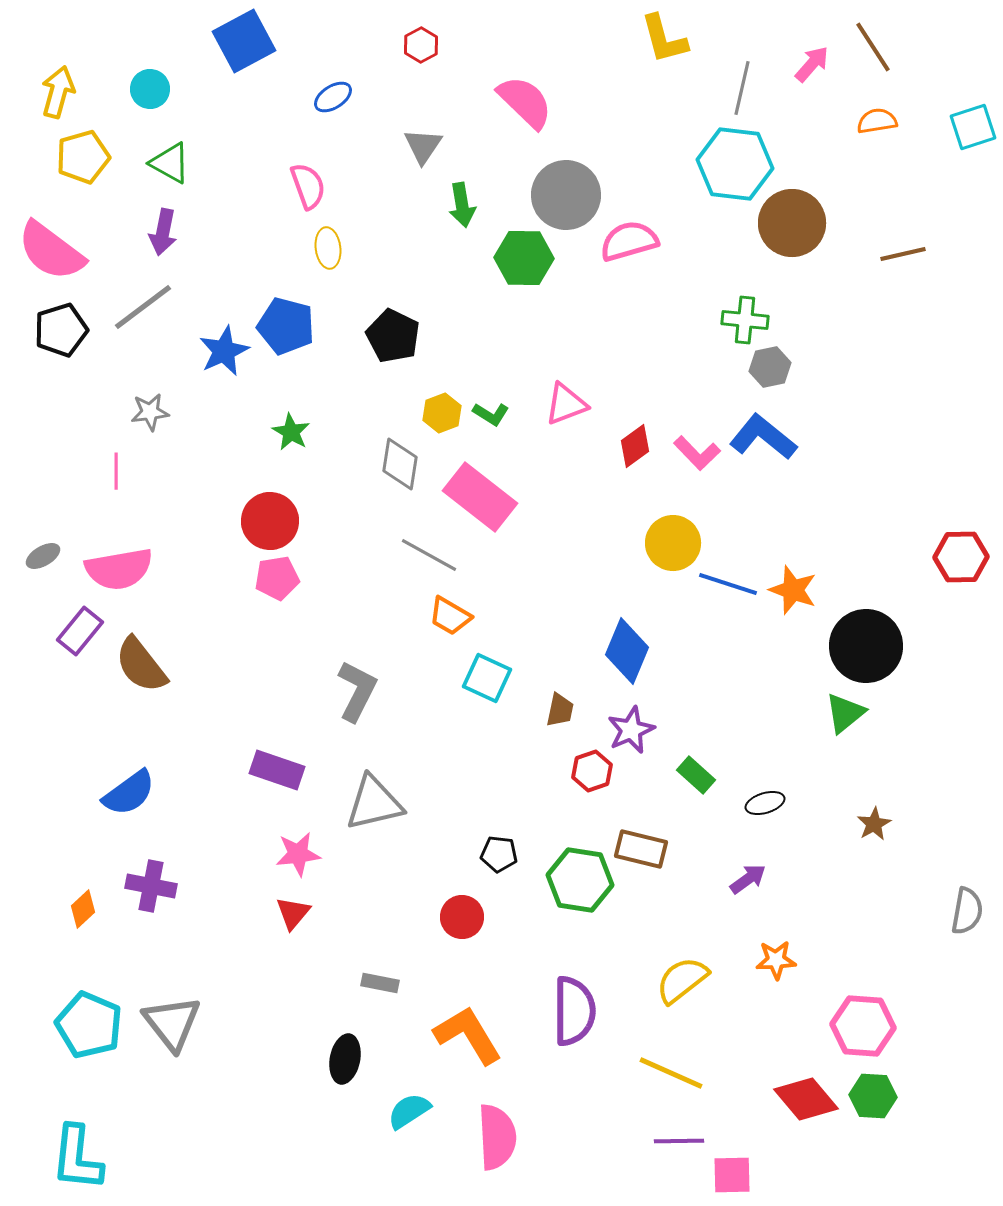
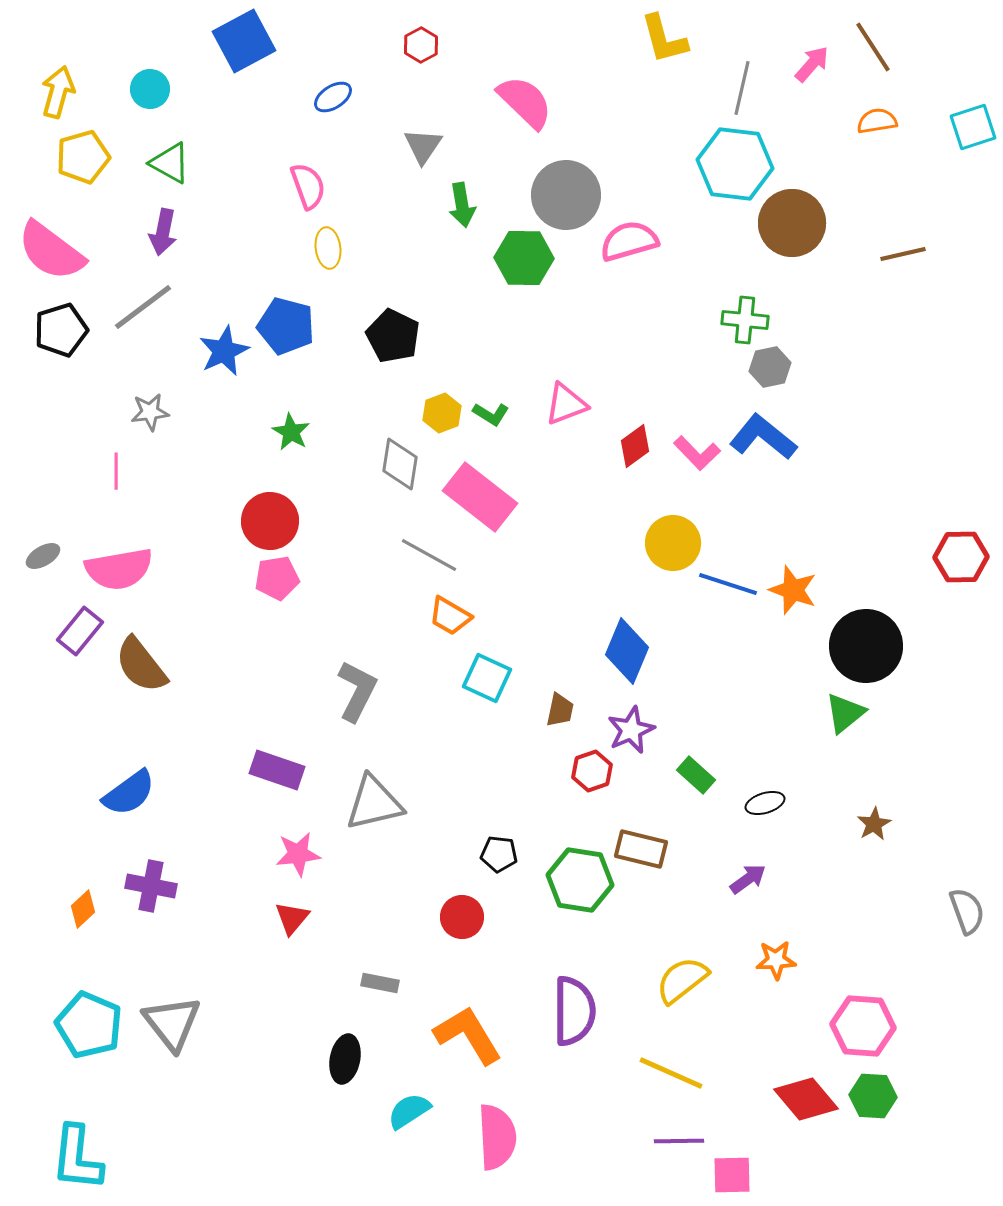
gray semicircle at (967, 911): rotated 30 degrees counterclockwise
red triangle at (293, 913): moved 1 px left, 5 px down
